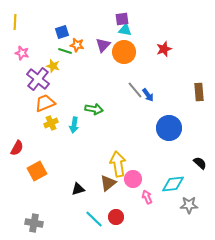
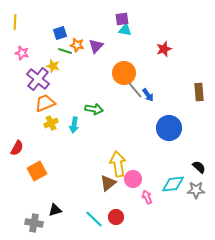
blue square: moved 2 px left, 1 px down
purple triangle: moved 7 px left, 1 px down
orange circle: moved 21 px down
black semicircle: moved 1 px left, 4 px down
black triangle: moved 23 px left, 21 px down
gray star: moved 7 px right, 15 px up
